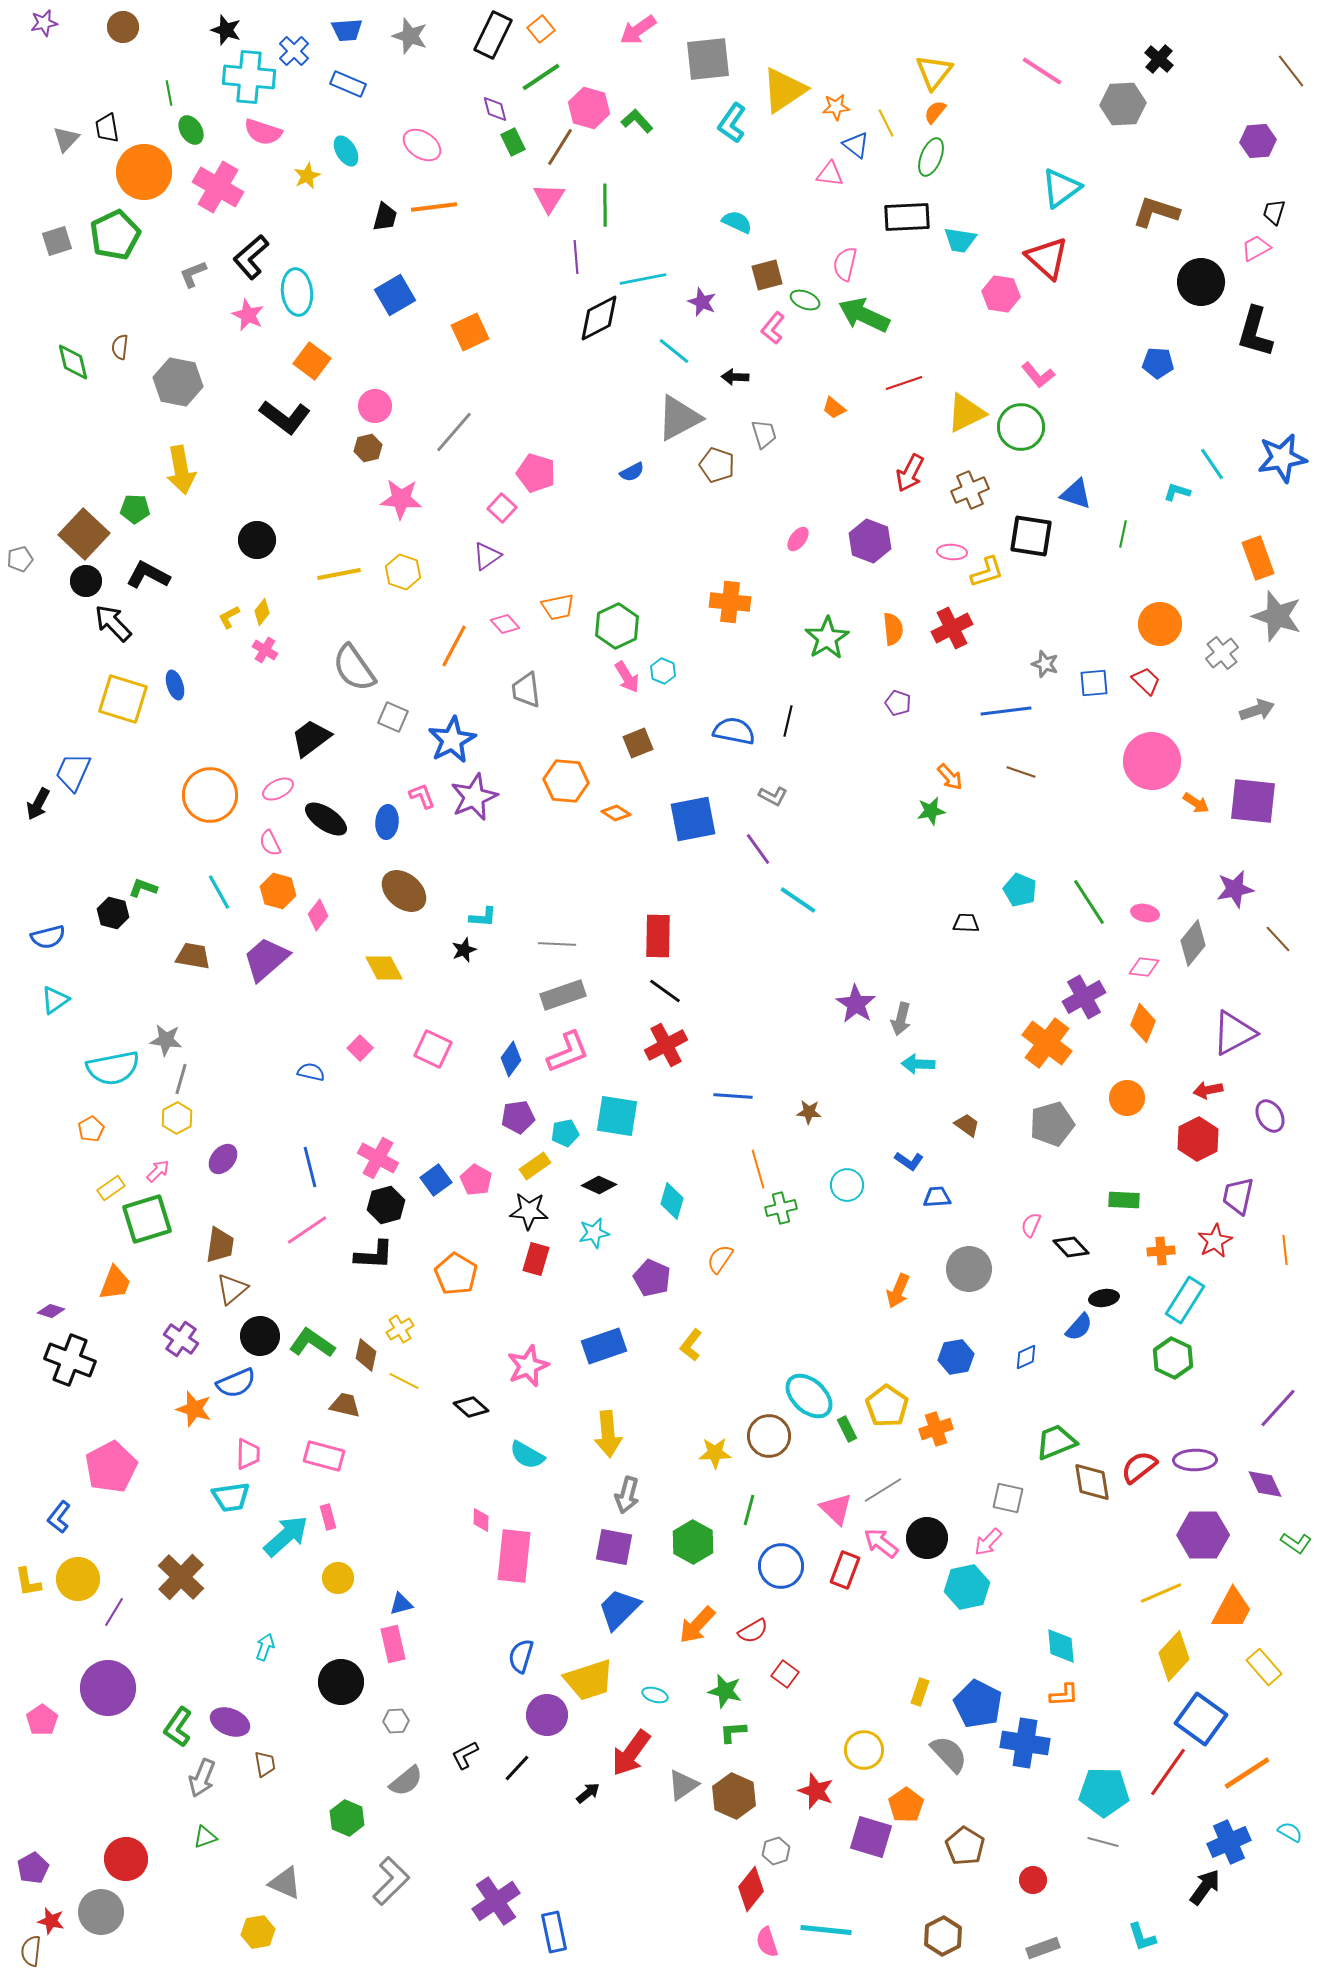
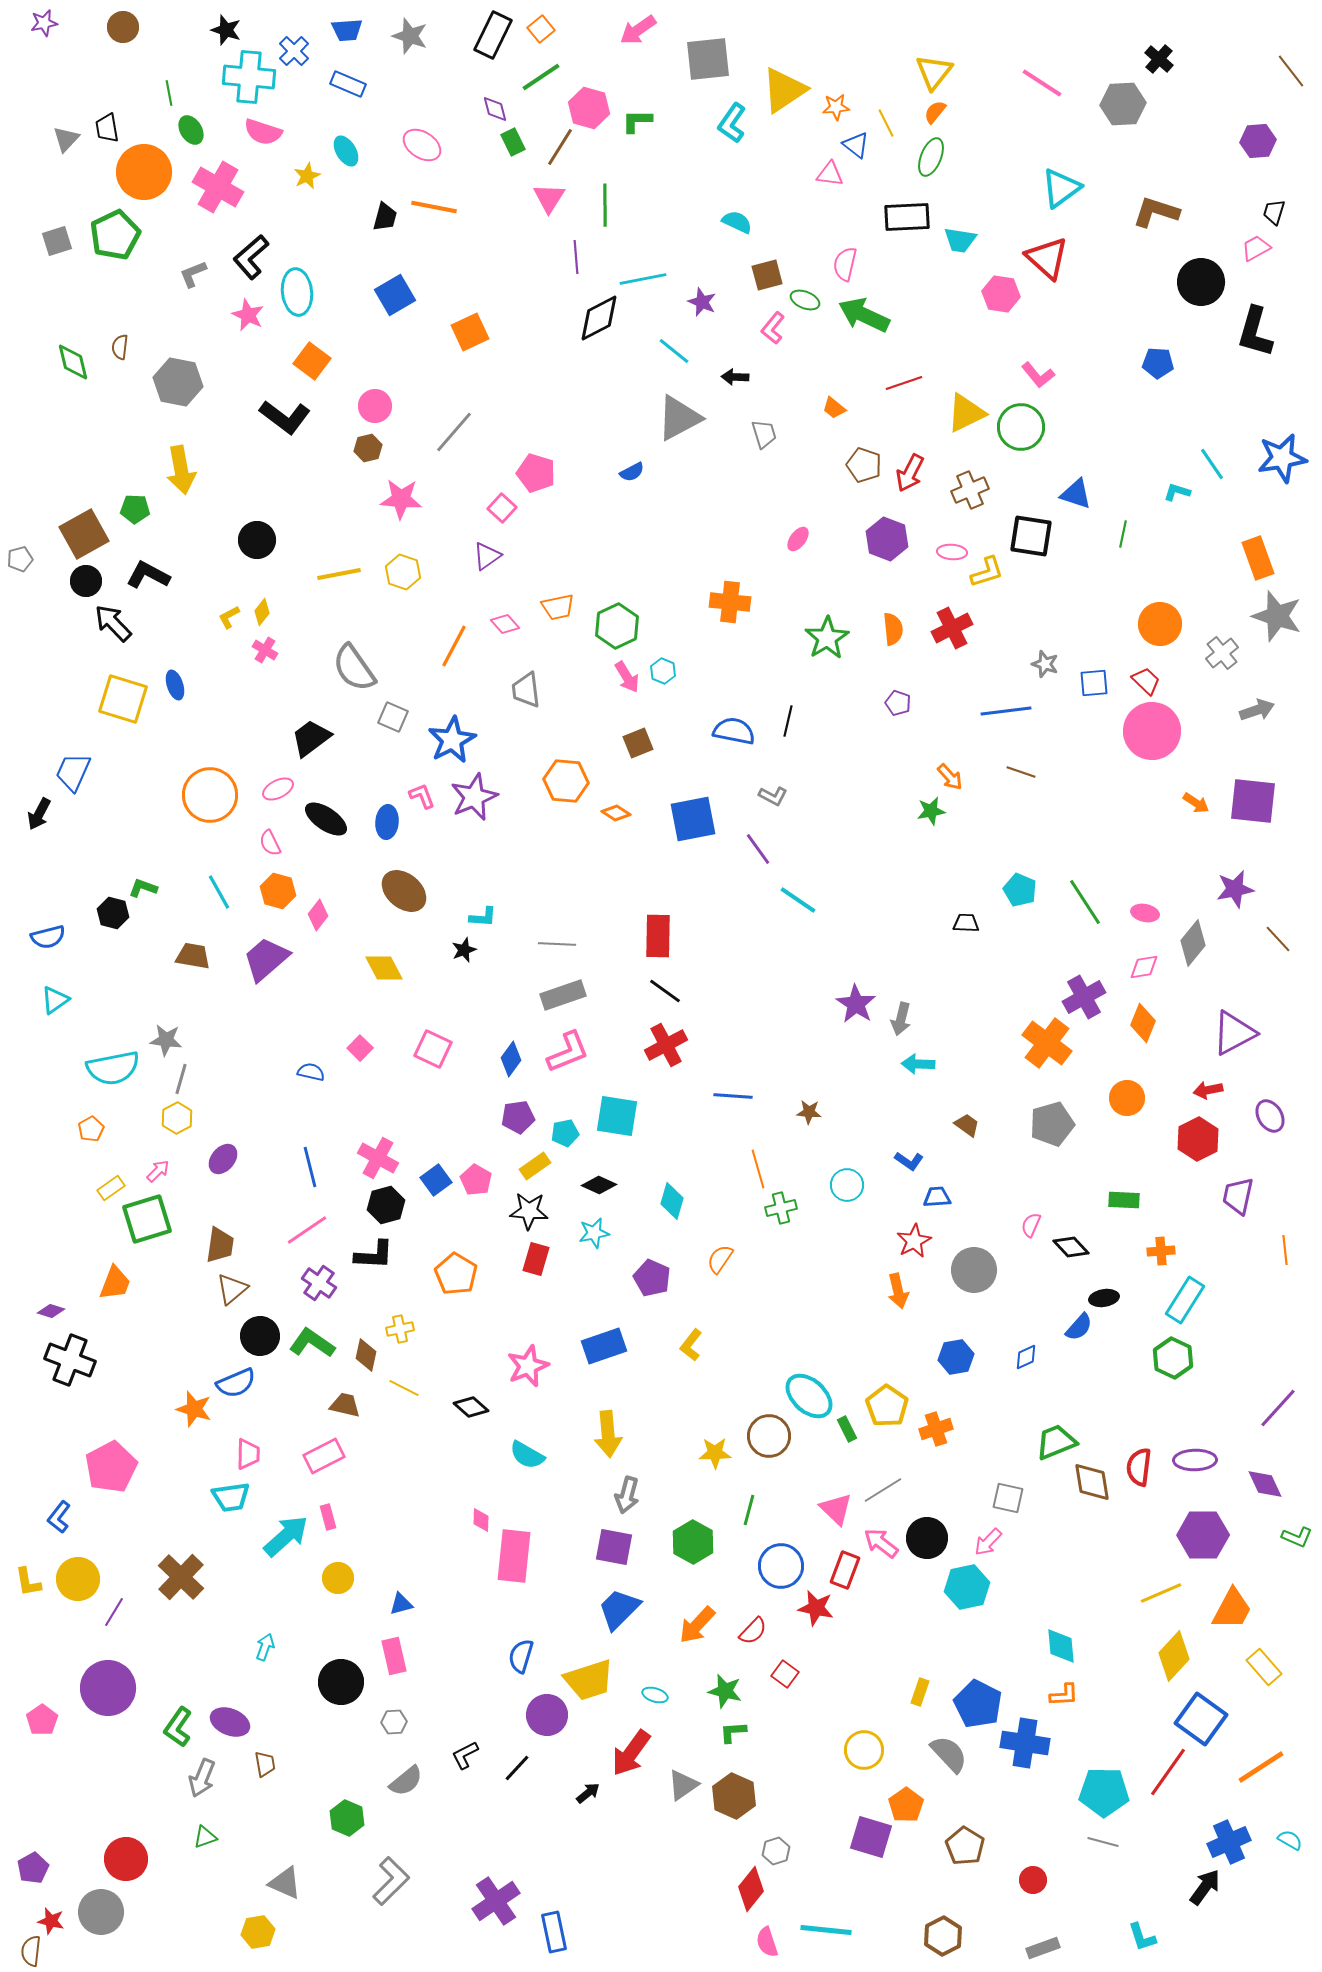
pink line at (1042, 71): moved 12 px down
green L-shape at (637, 121): rotated 48 degrees counterclockwise
orange line at (434, 207): rotated 18 degrees clockwise
brown pentagon at (717, 465): moved 147 px right
brown square at (84, 534): rotated 18 degrees clockwise
purple hexagon at (870, 541): moved 17 px right, 2 px up
pink circle at (1152, 761): moved 30 px up
black arrow at (38, 804): moved 1 px right, 10 px down
green line at (1089, 902): moved 4 px left
pink diamond at (1144, 967): rotated 16 degrees counterclockwise
red star at (1215, 1241): moved 301 px left
gray circle at (969, 1269): moved 5 px right, 1 px down
orange arrow at (898, 1291): rotated 36 degrees counterclockwise
yellow cross at (400, 1329): rotated 20 degrees clockwise
purple cross at (181, 1339): moved 138 px right, 56 px up
yellow line at (404, 1381): moved 7 px down
pink rectangle at (324, 1456): rotated 42 degrees counterclockwise
red semicircle at (1139, 1467): rotated 45 degrees counterclockwise
green L-shape at (1296, 1543): moved 1 px right, 6 px up; rotated 12 degrees counterclockwise
red semicircle at (753, 1631): rotated 16 degrees counterclockwise
pink rectangle at (393, 1644): moved 1 px right, 12 px down
gray hexagon at (396, 1721): moved 2 px left, 1 px down
orange line at (1247, 1773): moved 14 px right, 6 px up
red star at (816, 1791): moved 183 px up; rotated 9 degrees counterclockwise
cyan semicircle at (1290, 1832): moved 8 px down
